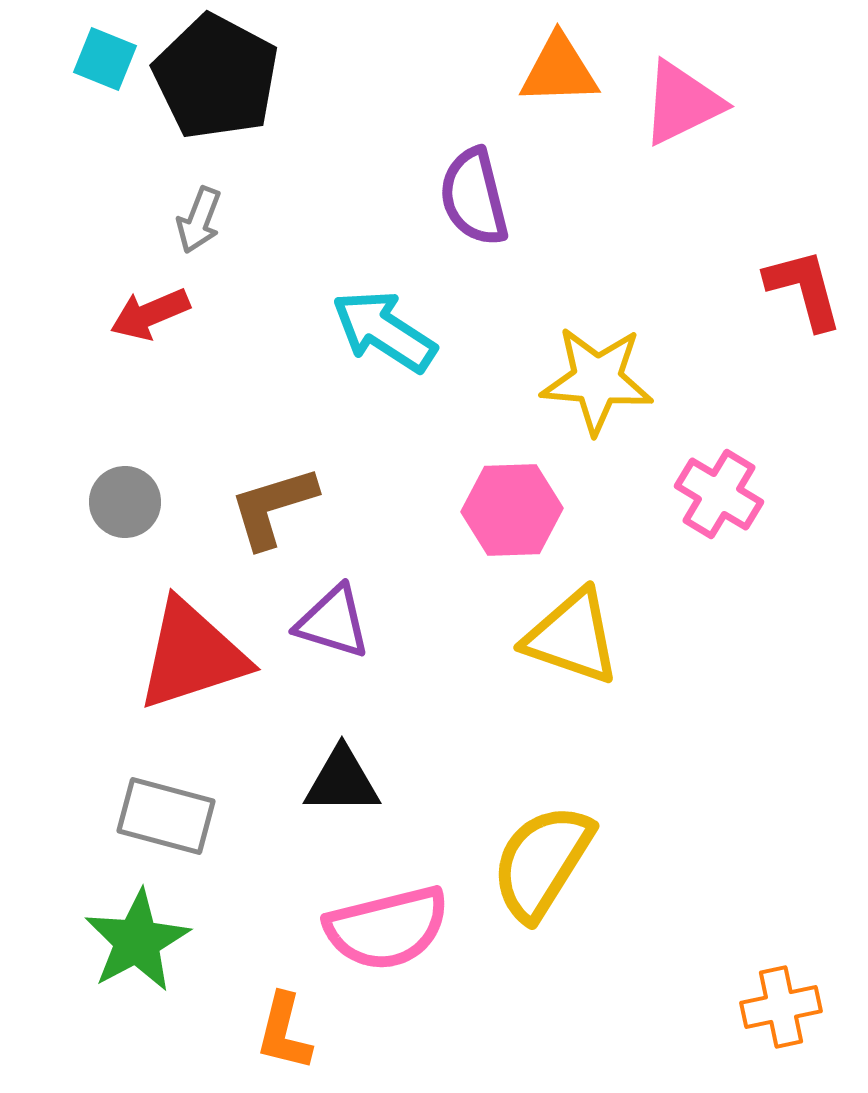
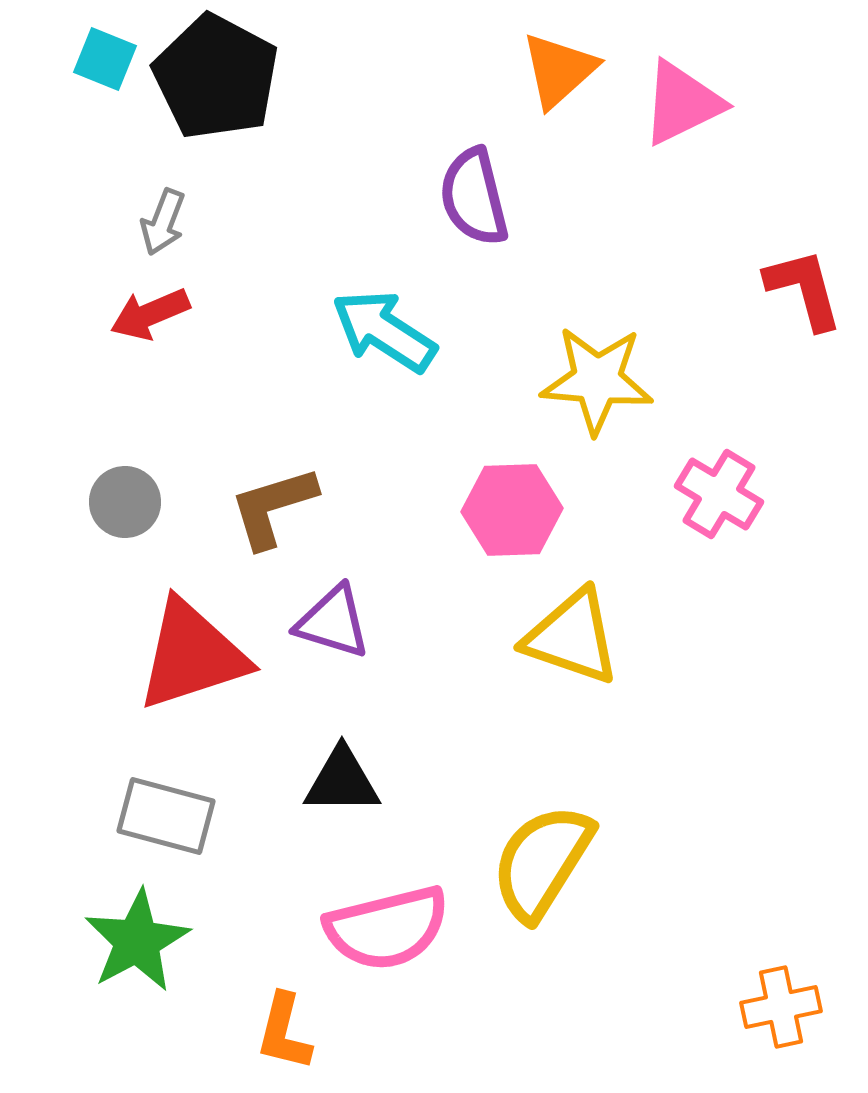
orange triangle: rotated 40 degrees counterclockwise
gray arrow: moved 36 px left, 2 px down
